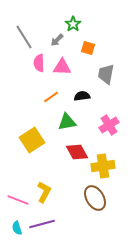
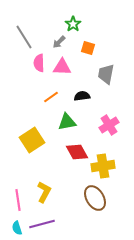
gray arrow: moved 2 px right, 2 px down
pink line: rotated 60 degrees clockwise
